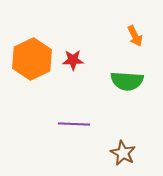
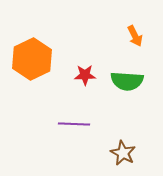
red star: moved 12 px right, 15 px down
